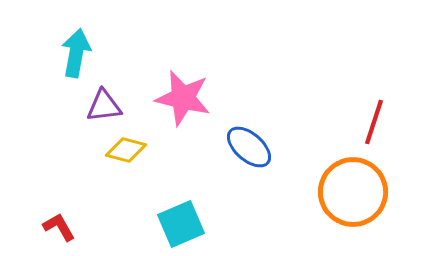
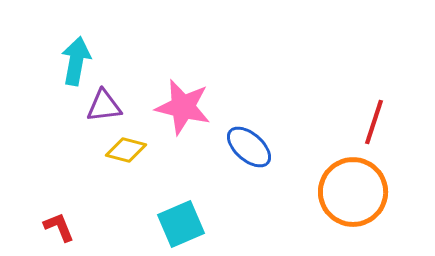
cyan arrow: moved 8 px down
pink star: moved 9 px down
red L-shape: rotated 8 degrees clockwise
